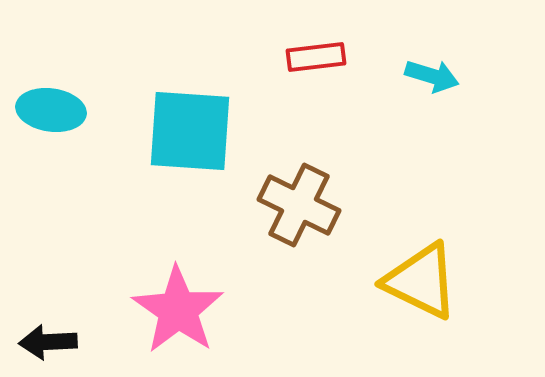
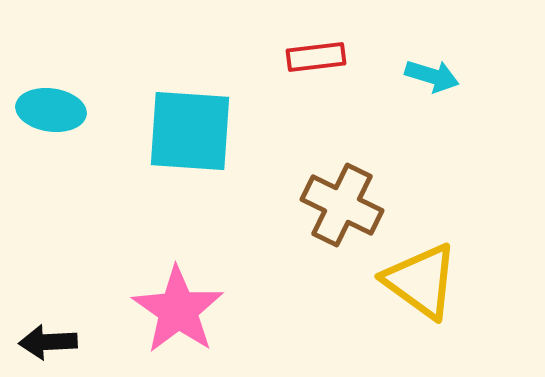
brown cross: moved 43 px right
yellow triangle: rotated 10 degrees clockwise
